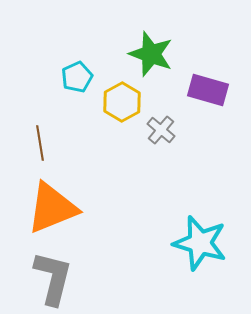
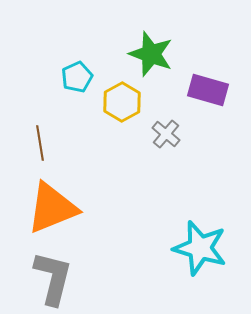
gray cross: moved 5 px right, 4 px down
cyan star: moved 5 px down
